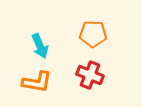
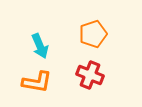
orange pentagon: rotated 20 degrees counterclockwise
